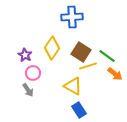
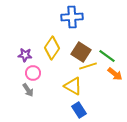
purple star: rotated 24 degrees counterclockwise
